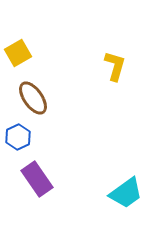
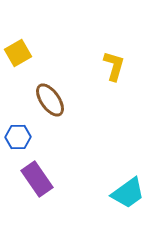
yellow L-shape: moved 1 px left
brown ellipse: moved 17 px right, 2 px down
blue hexagon: rotated 25 degrees clockwise
cyan trapezoid: moved 2 px right
